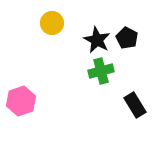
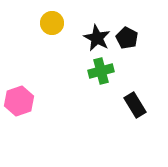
black star: moved 2 px up
pink hexagon: moved 2 px left
